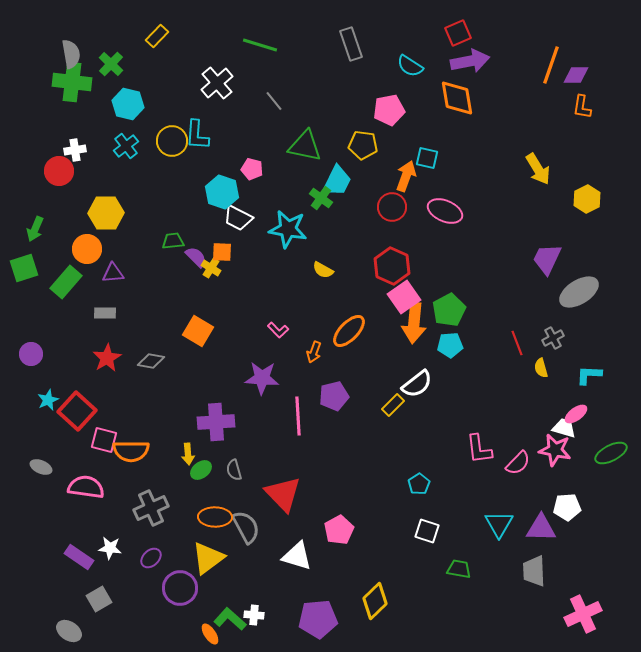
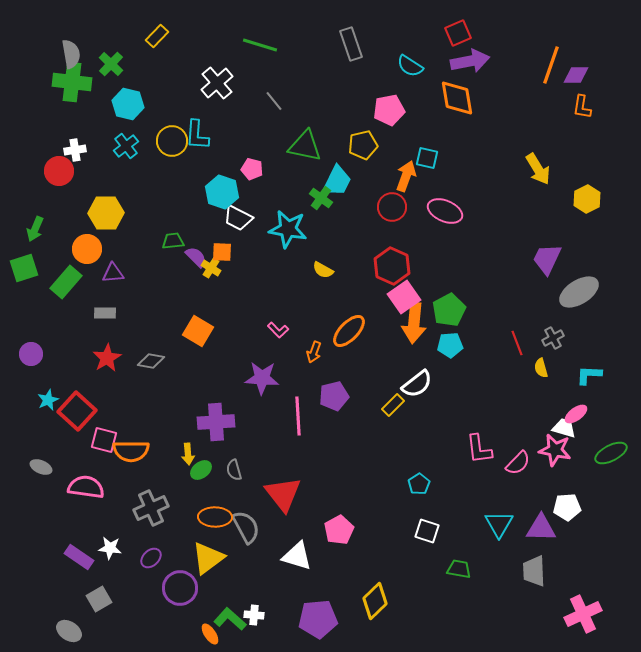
yellow pentagon at (363, 145): rotated 20 degrees counterclockwise
red triangle at (283, 494): rotated 6 degrees clockwise
